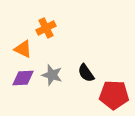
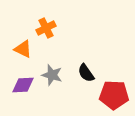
purple diamond: moved 7 px down
